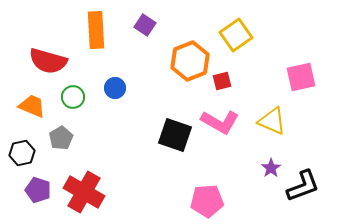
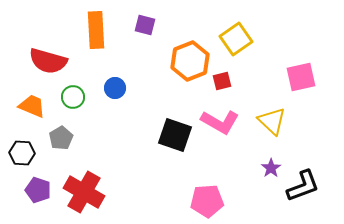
purple square: rotated 20 degrees counterclockwise
yellow square: moved 4 px down
yellow triangle: rotated 20 degrees clockwise
black hexagon: rotated 15 degrees clockwise
